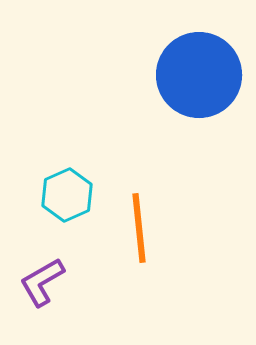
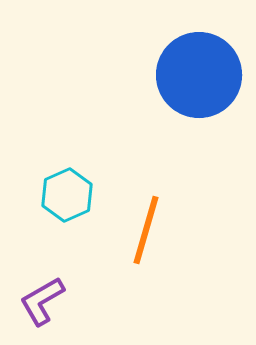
orange line: moved 7 px right, 2 px down; rotated 22 degrees clockwise
purple L-shape: moved 19 px down
